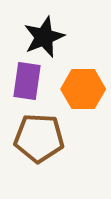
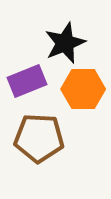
black star: moved 21 px right, 6 px down
purple rectangle: rotated 60 degrees clockwise
